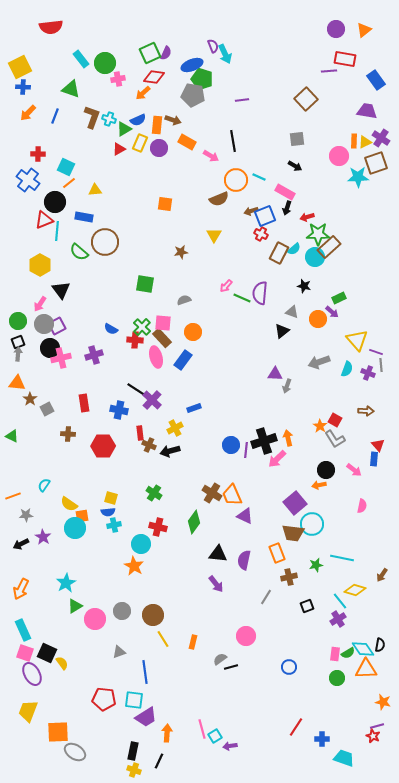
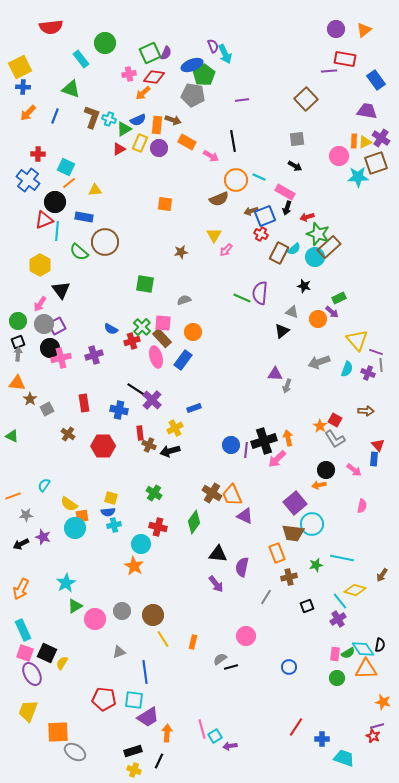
green circle at (105, 63): moved 20 px up
pink cross at (118, 79): moved 11 px right, 5 px up
green pentagon at (202, 79): moved 2 px right, 4 px up; rotated 20 degrees clockwise
green star at (318, 234): rotated 20 degrees clockwise
pink arrow at (226, 286): moved 36 px up
red cross at (135, 340): moved 3 px left, 1 px down; rotated 21 degrees counterclockwise
brown cross at (68, 434): rotated 32 degrees clockwise
purple star at (43, 537): rotated 14 degrees counterclockwise
purple semicircle at (244, 560): moved 2 px left, 7 px down
yellow semicircle at (62, 663): rotated 112 degrees counterclockwise
purple trapezoid at (146, 717): moved 2 px right
black rectangle at (133, 751): rotated 60 degrees clockwise
